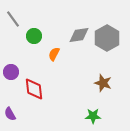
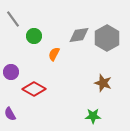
red diamond: rotated 55 degrees counterclockwise
